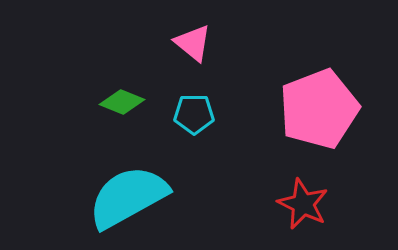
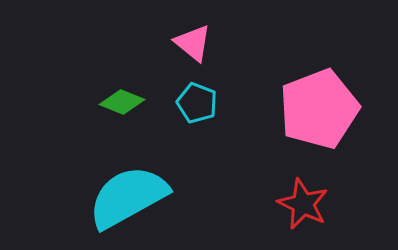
cyan pentagon: moved 3 px right, 11 px up; rotated 21 degrees clockwise
